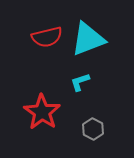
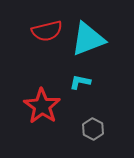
red semicircle: moved 6 px up
cyan L-shape: rotated 30 degrees clockwise
red star: moved 6 px up
